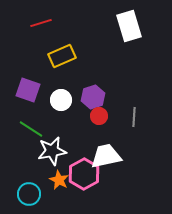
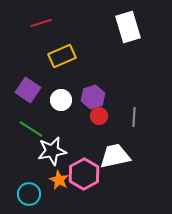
white rectangle: moved 1 px left, 1 px down
purple square: rotated 15 degrees clockwise
white trapezoid: moved 9 px right
